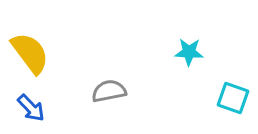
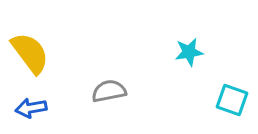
cyan star: rotated 12 degrees counterclockwise
cyan square: moved 1 px left, 2 px down
blue arrow: rotated 124 degrees clockwise
